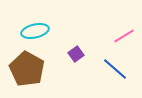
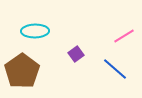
cyan ellipse: rotated 12 degrees clockwise
brown pentagon: moved 5 px left, 2 px down; rotated 8 degrees clockwise
